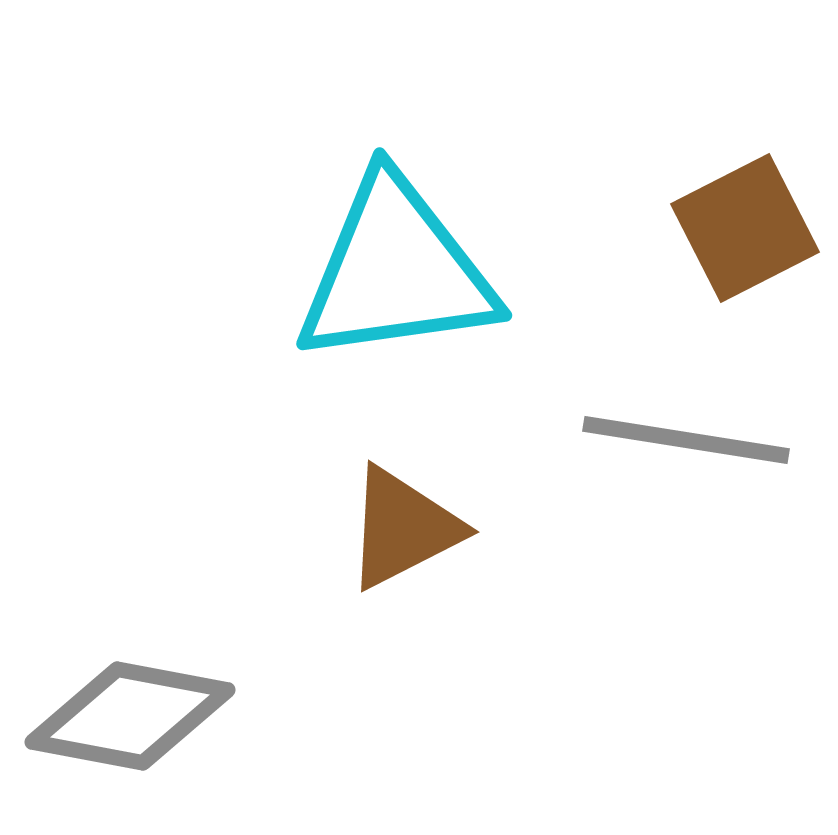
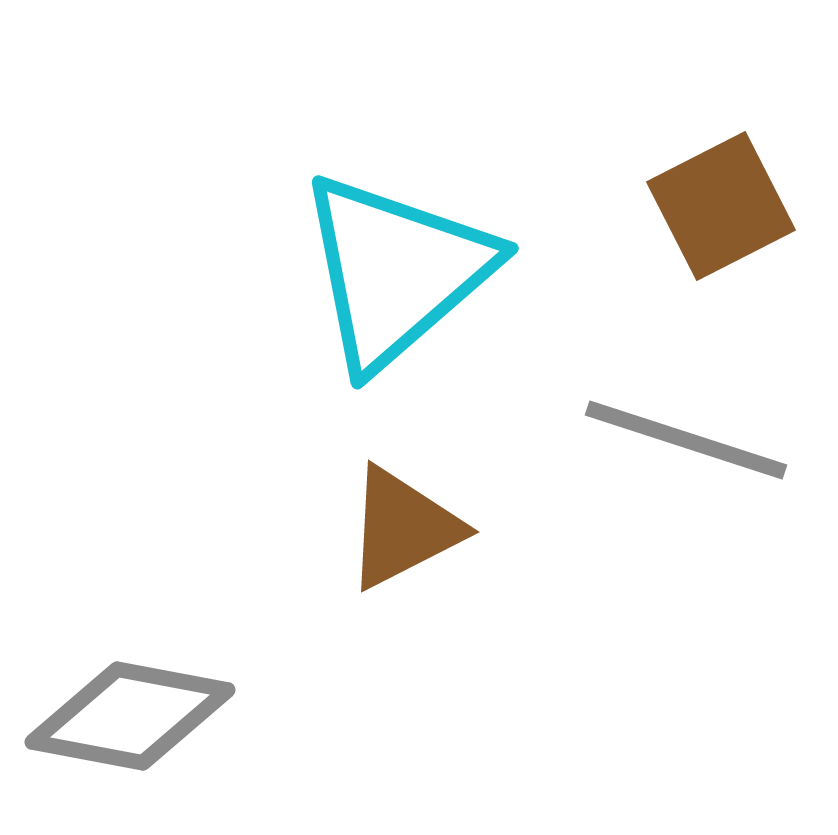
brown square: moved 24 px left, 22 px up
cyan triangle: rotated 33 degrees counterclockwise
gray line: rotated 9 degrees clockwise
